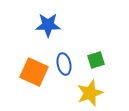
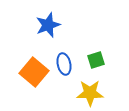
blue star: rotated 20 degrees counterclockwise
orange square: rotated 16 degrees clockwise
yellow star: rotated 20 degrees clockwise
